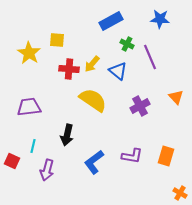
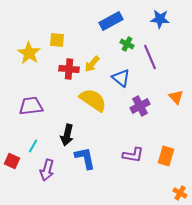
blue triangle: moved 3 px right, 7 px down
purple trapezoid: moved 2 px right, 1 px up
cyan line: rotated 16 degrees clockwise
purple L-shape: moved 1 px right, 1 px up
blue L-shape: moved 9 px left, 4 px up; rotated 115 degrees clockwise
